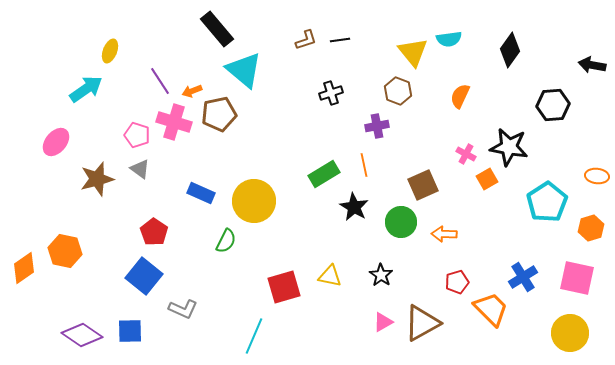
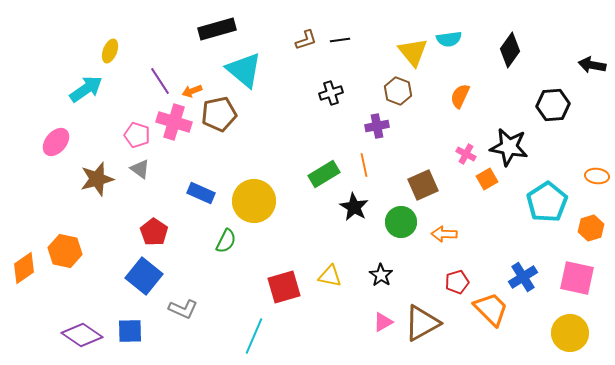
black rectangle at (217, 29): rotated 66 degrees counterclockwise
